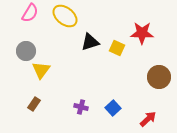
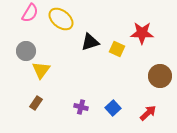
yellow ellipse: moved 4 px left, 3 px down
yellow square: moved 1 px down
brown circle: moved 1 px right, 1 px up
brown rectangle: moved 2 px right, 1 px up
red arrow: moved 6 px up
